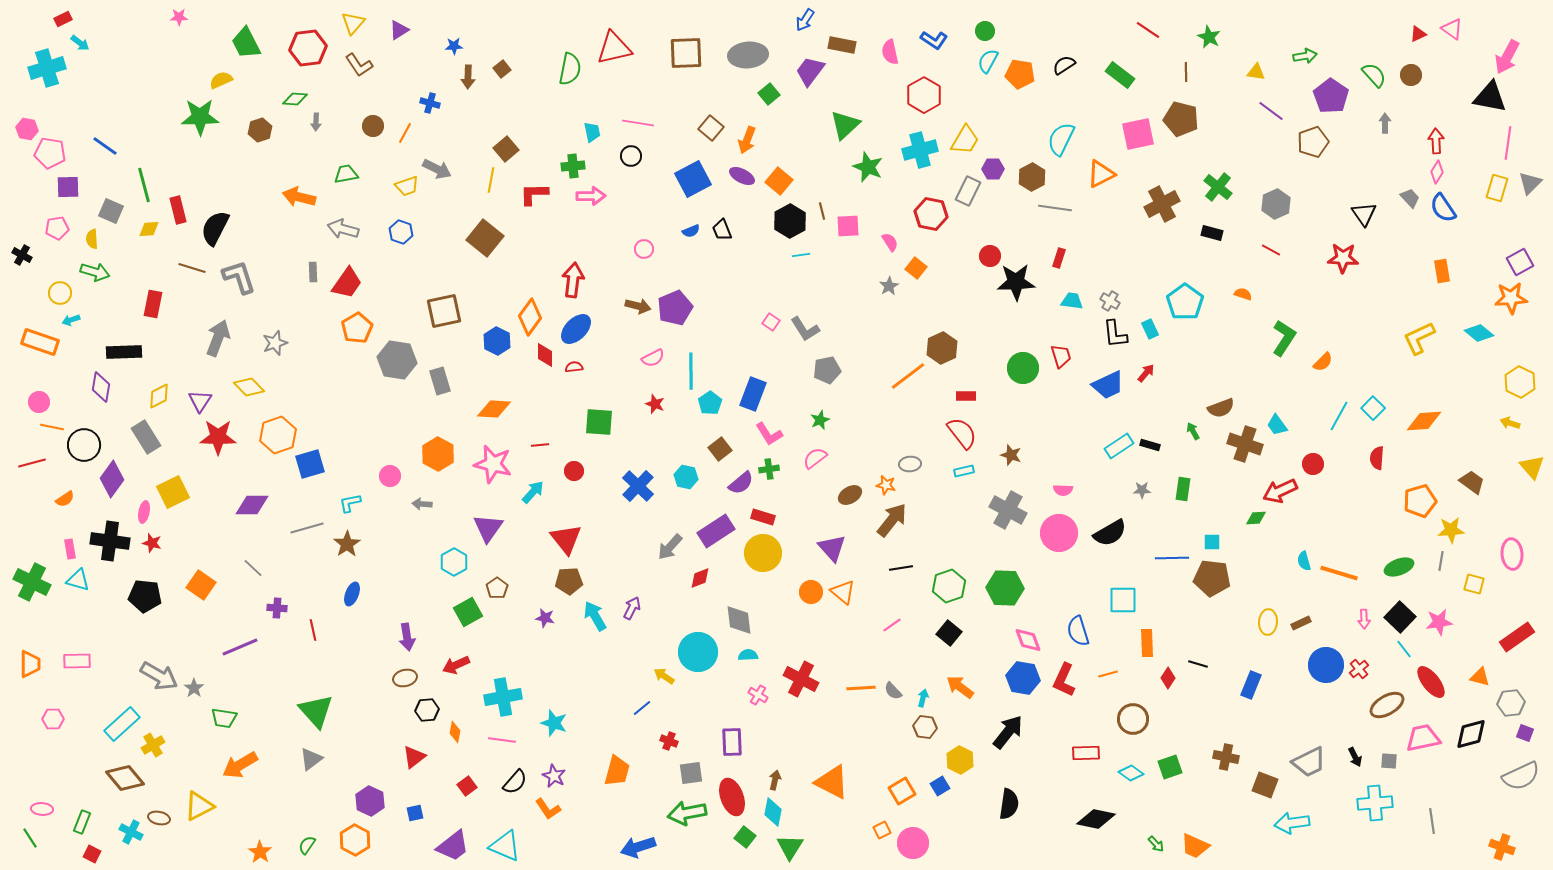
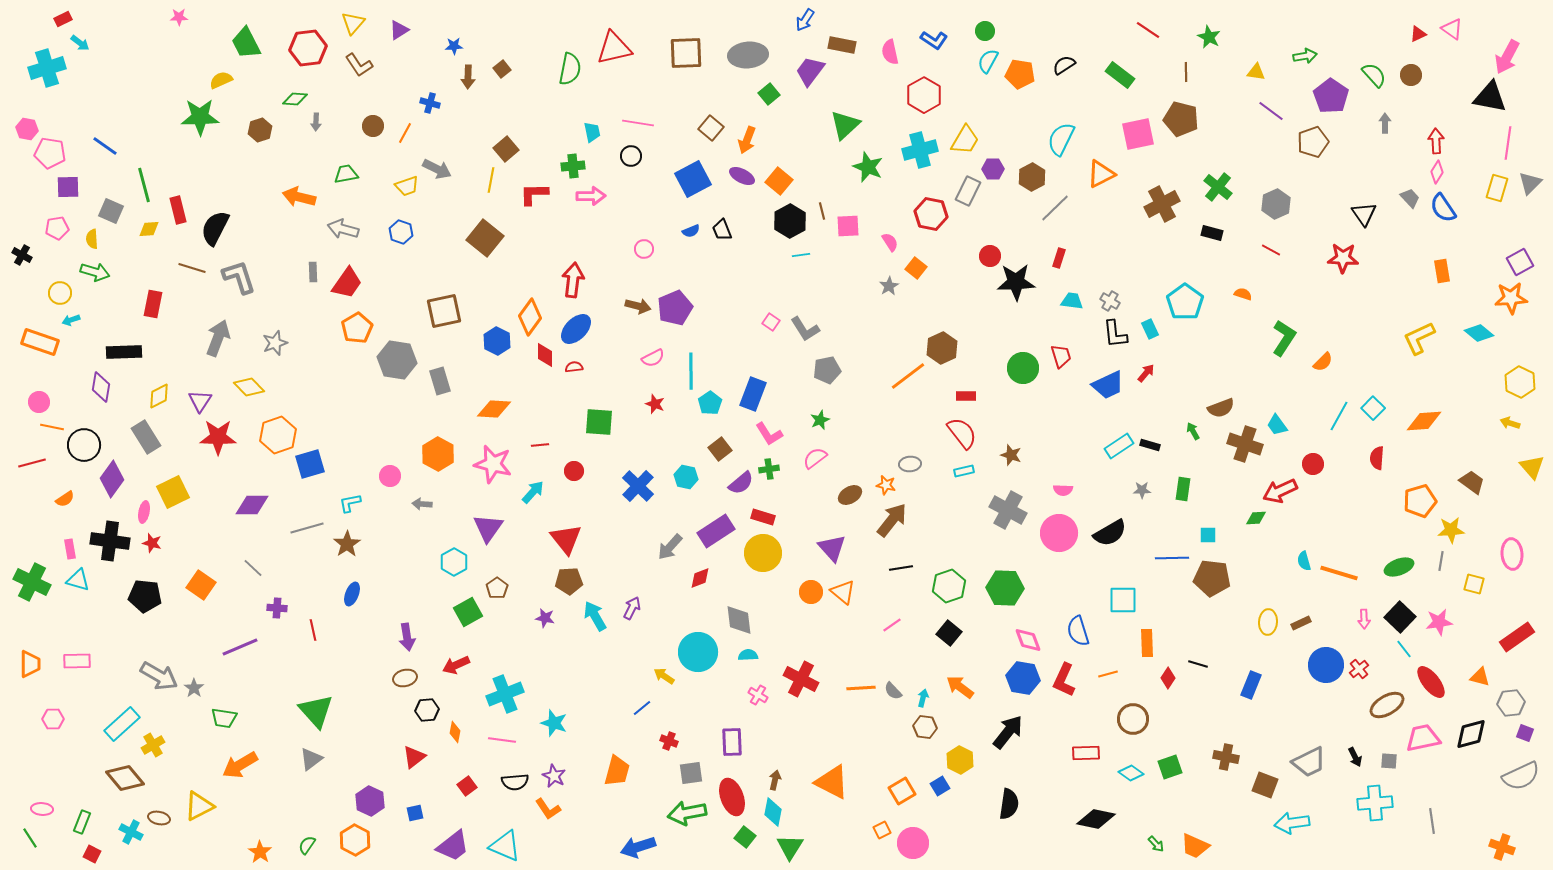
gray line at (1055, 208): rotated 52 degrees counterclockwise
cyan square at (1212, 542): moved 4 px left, 7 px up
cyan cross at (503, 697): moved 2 px right, 3 px up; rotated 12 degrees counterclockwise
black semicircle at (515, 782): rotated 44 degrees clockwise
